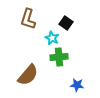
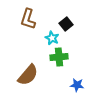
black square: moved 1 px down; rotated 16 degrees clockwise
